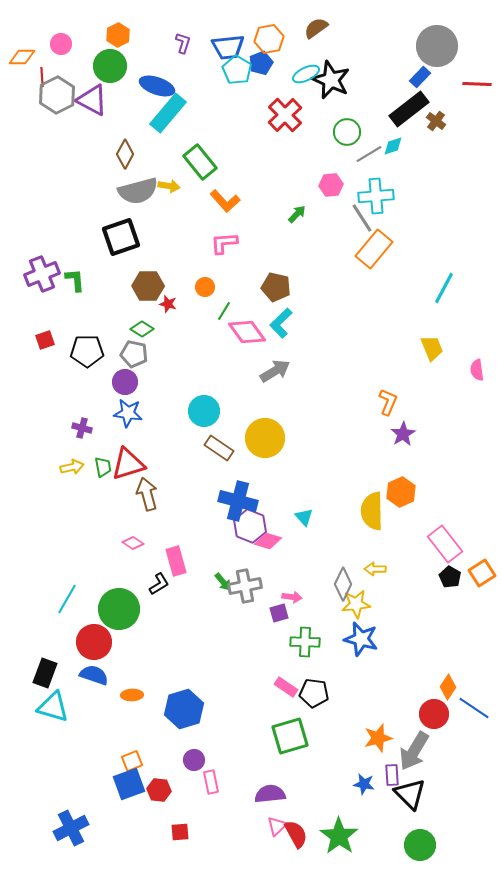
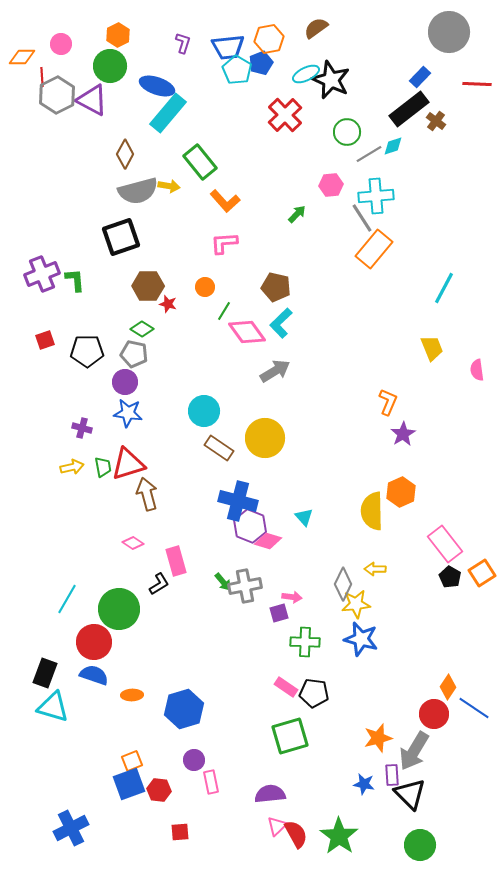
gray circle at (437, 46): moved 12 px right, 14 px up
